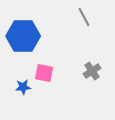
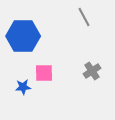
pink square: rotated 12 degrees counterclockwise
